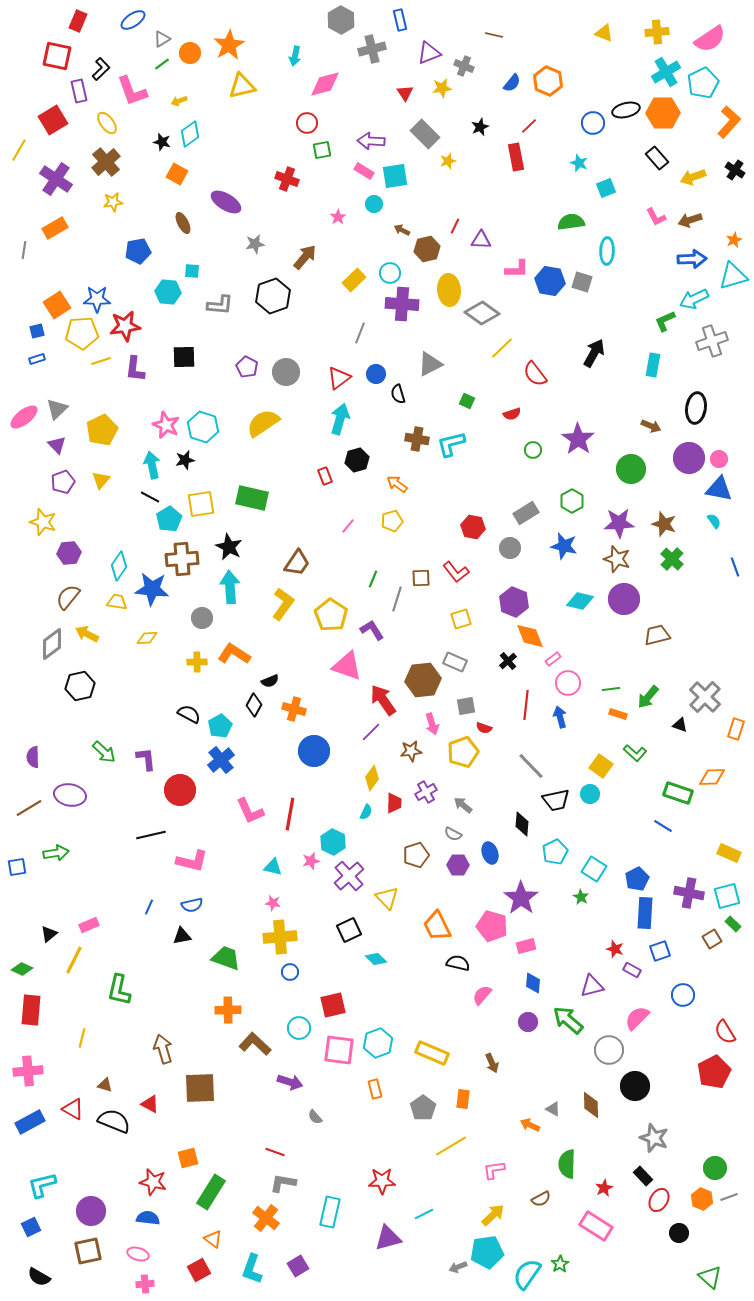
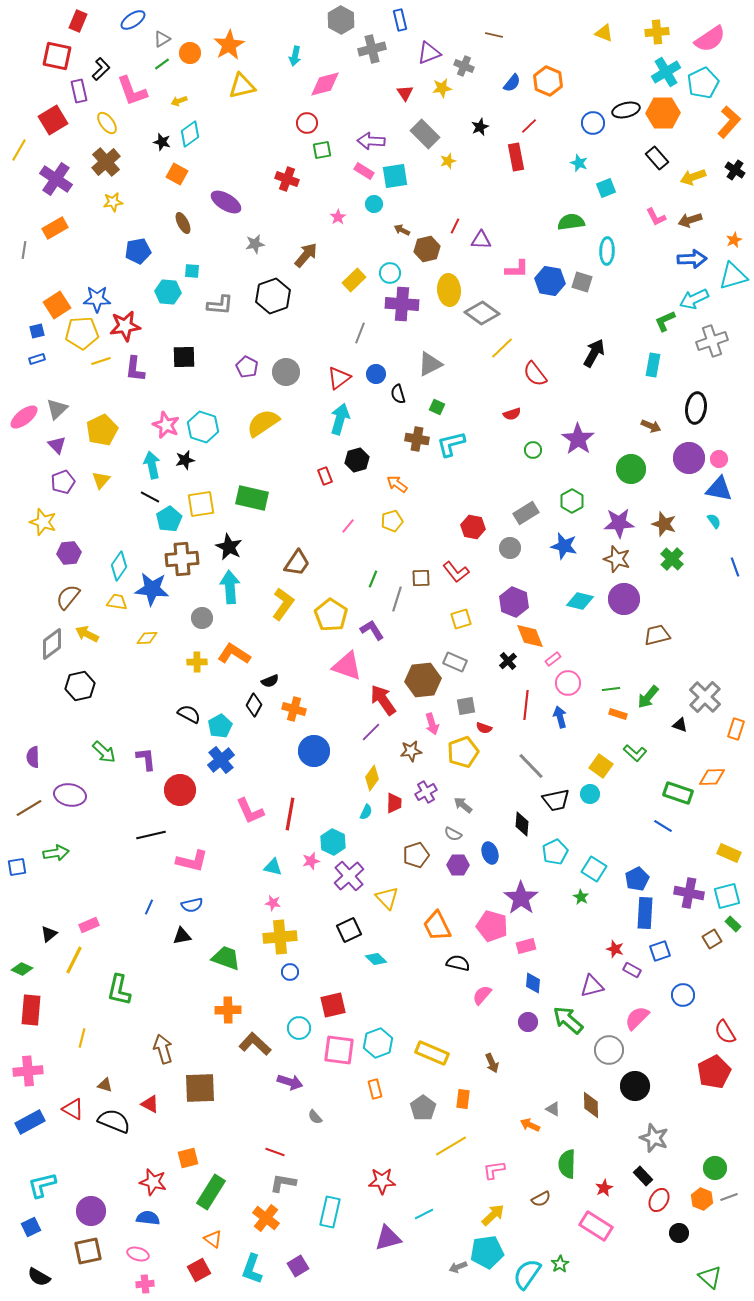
brown arrow at (305, 257): moved 1 px right, 2 px up
green square at (467, 401): moved 30 px left, 6 px down
